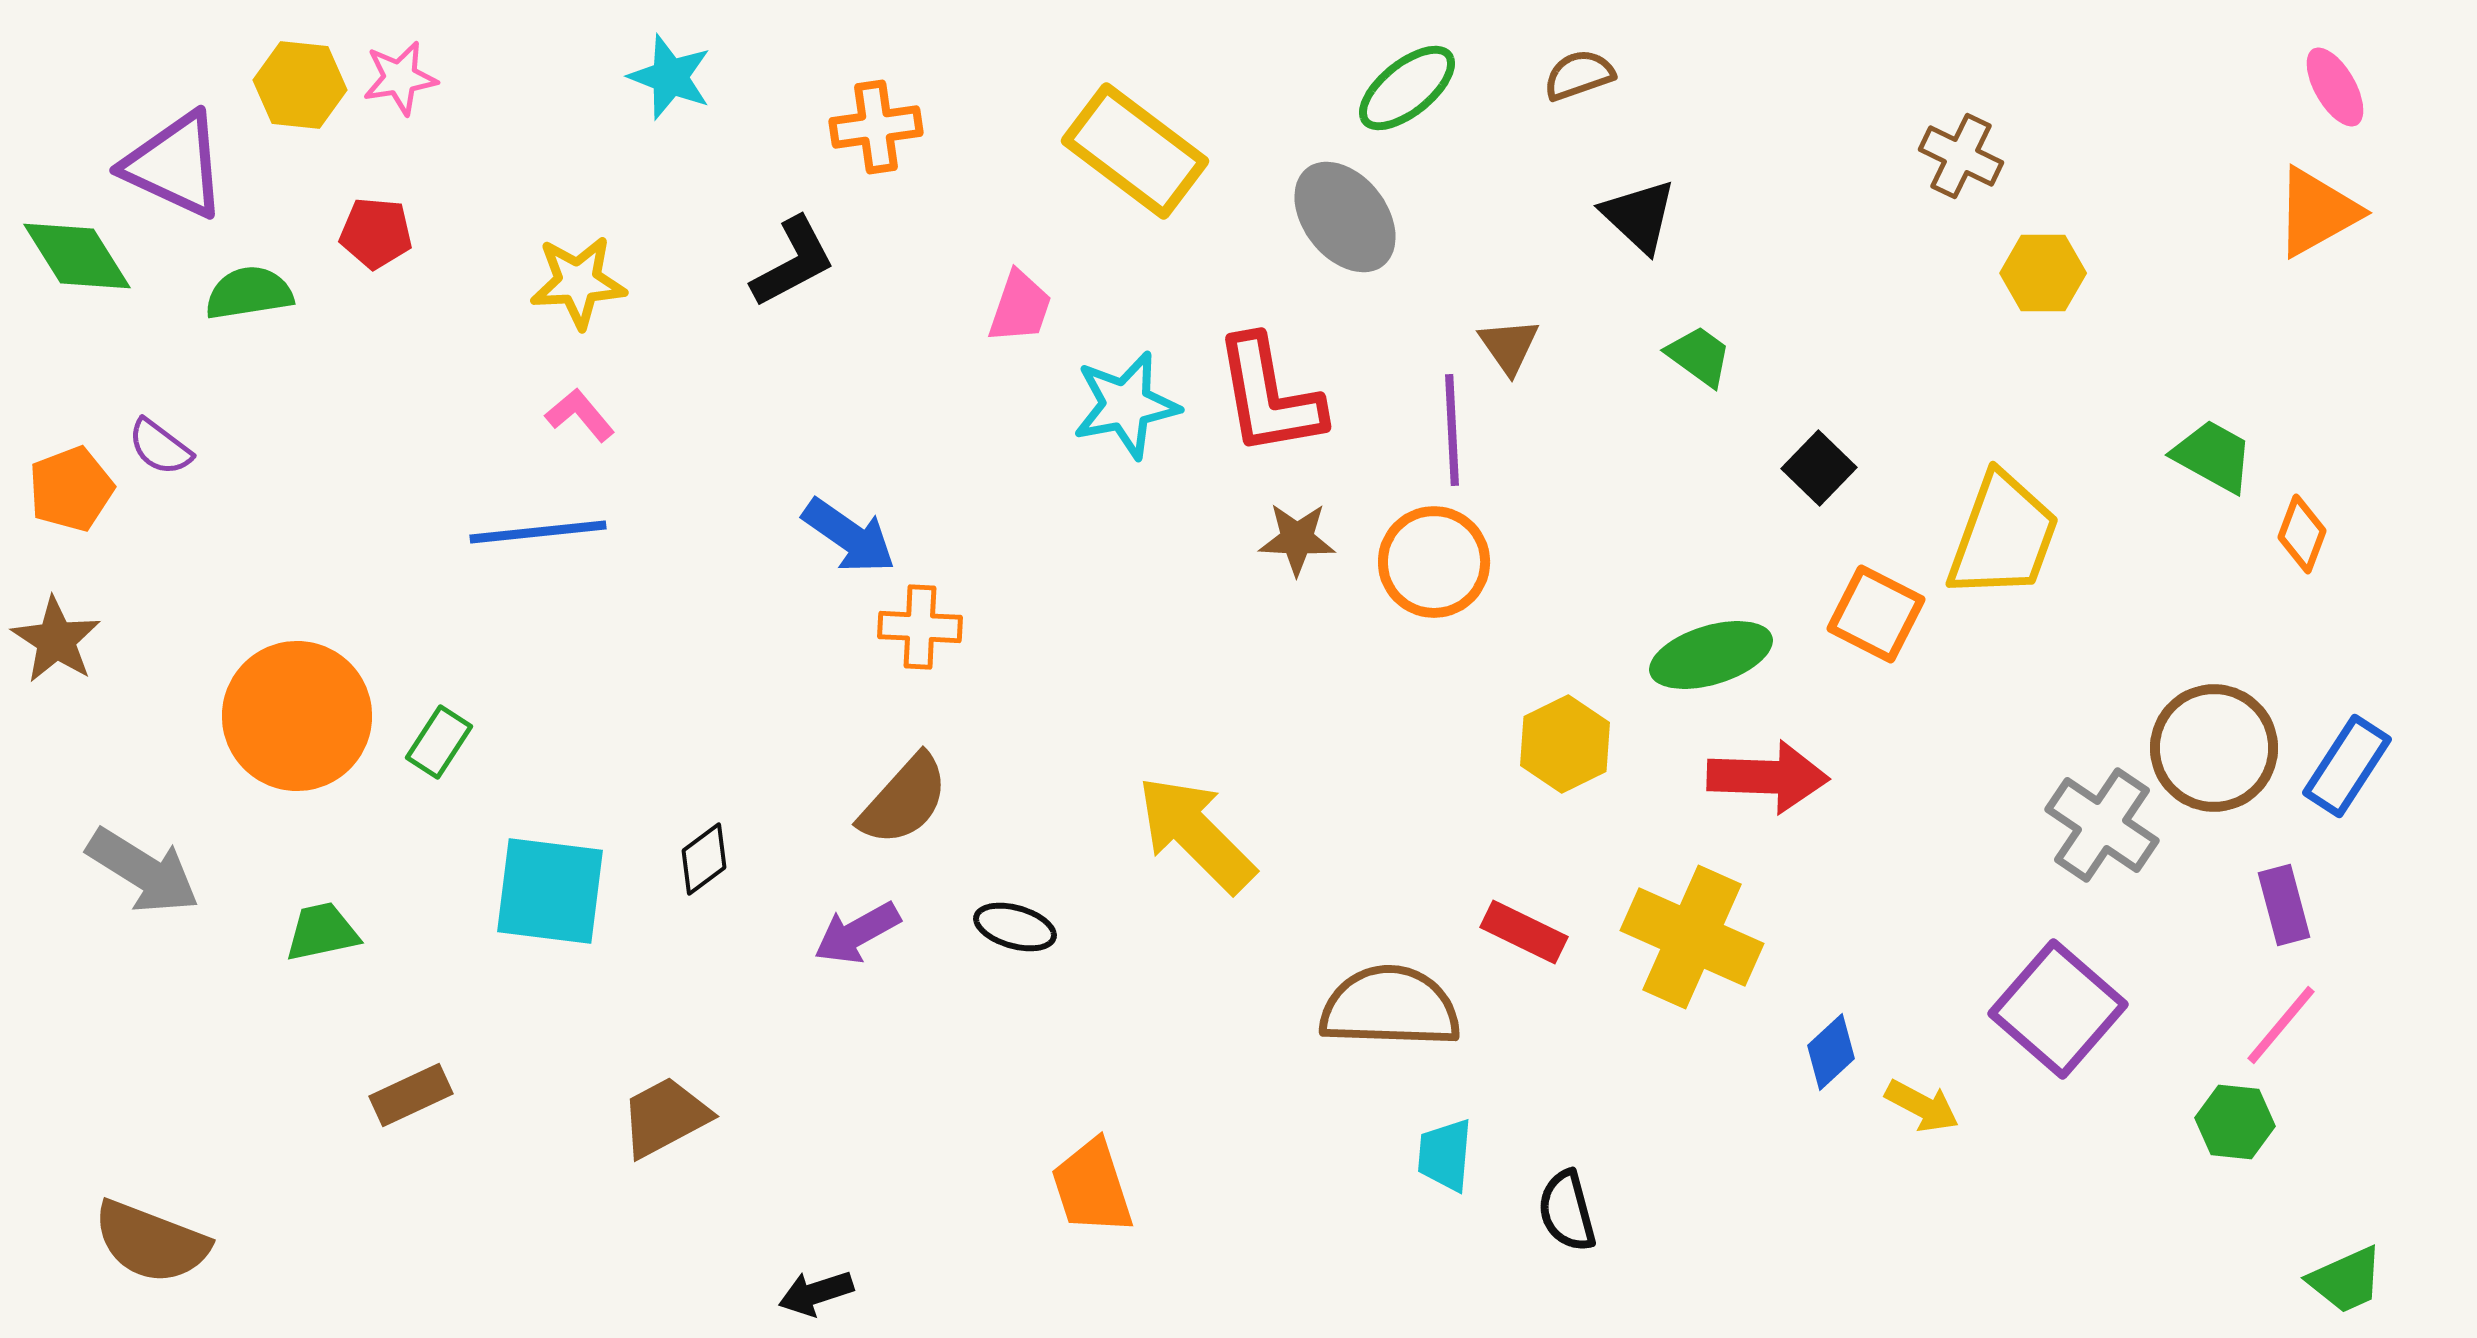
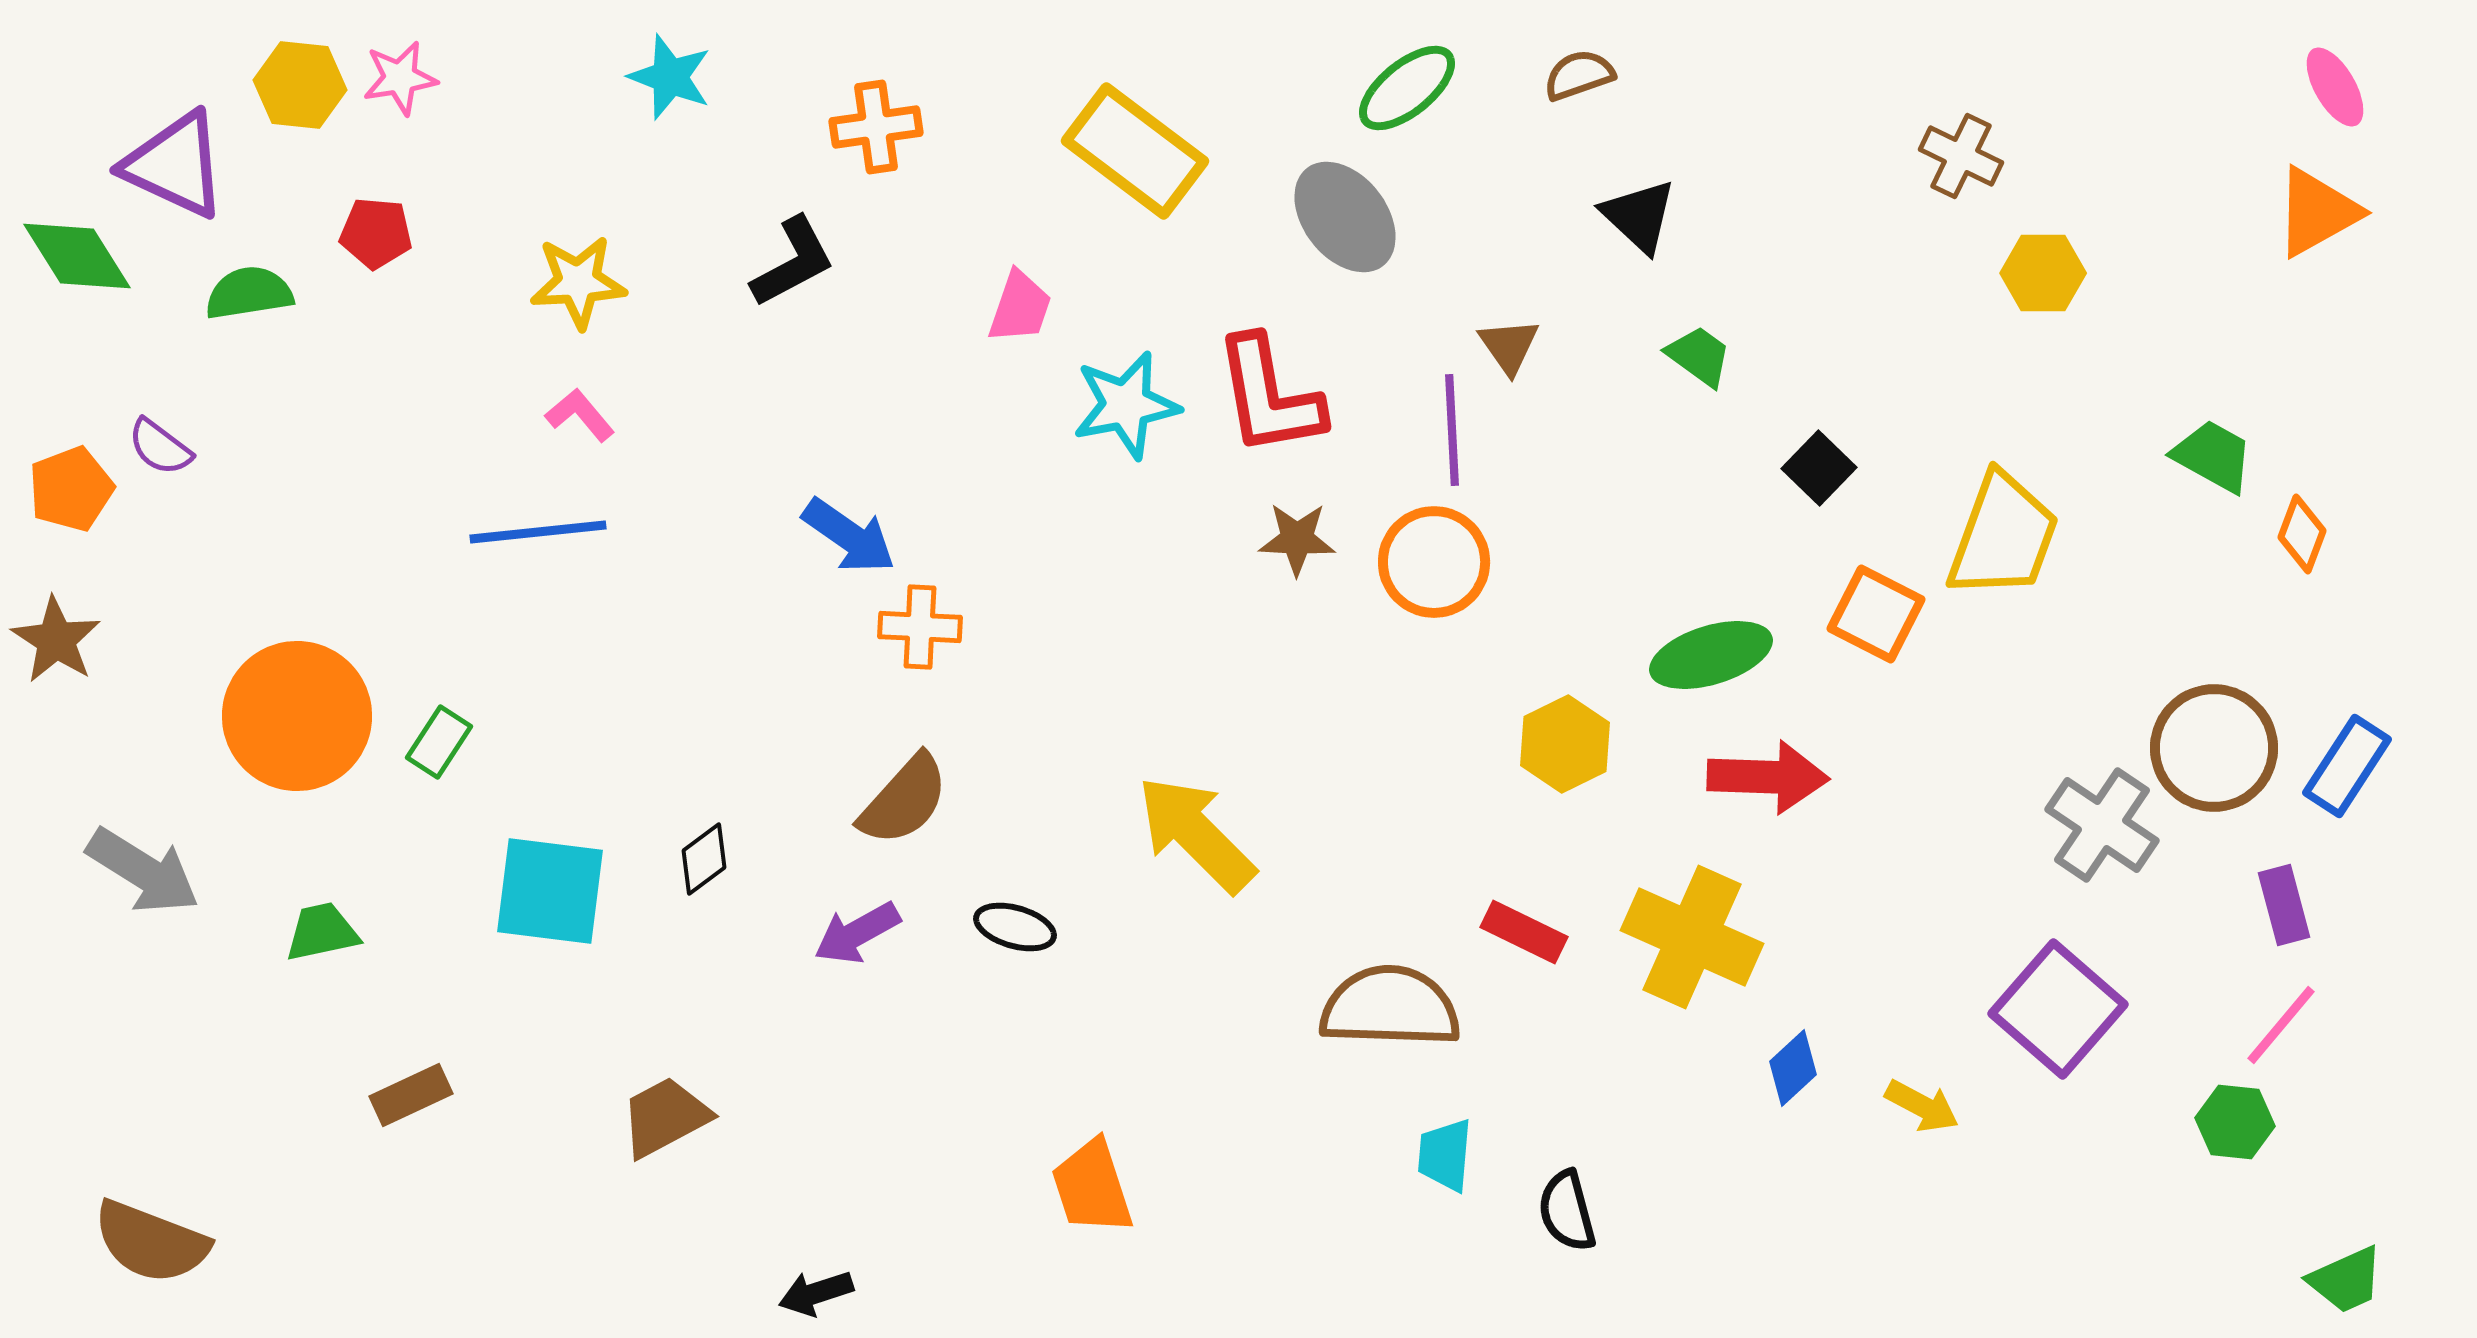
blue diamond at (1831, 1052): moved 38 px left, 16 px down
